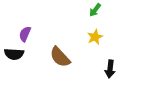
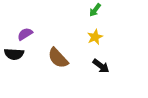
purple semicircle: rotated 35 degrees clockwise
brown semicircle: moved 2 px left, 1 px down
black arrow: moved 9 px left, 3 px up; rotated 60 degrees counterclockwise
